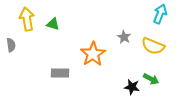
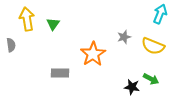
green triangle: rotated 48 degrees clockwise
gray star: rotated 24 degrees clockwise
